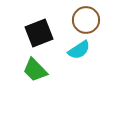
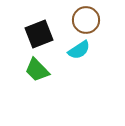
black square: moved 1 px down
green trapezoid: moved 2 px right
